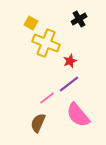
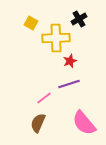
yellow cross: moved 10 px right, 5 px up; rotated 24 degrees counterclockwise
purple line: rotated 20 degrees clockwise
pink line: moved 3 px left
pink semicircle: moved 6 px right, 8 px down
